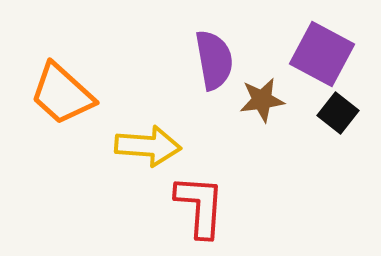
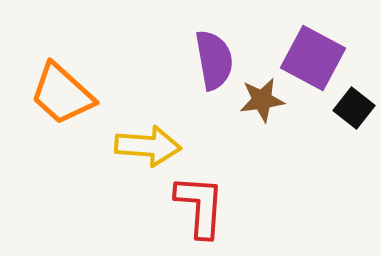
purple square: moved 9 px left, 4 px down
black square: moved 16 px right, 5 px up
